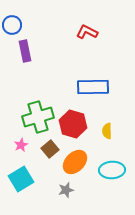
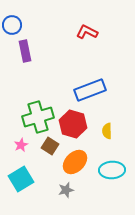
blue rectangle: moved 3 px left, 3 px down; rotated 20 degrees counterclockwise
brown square: moved 3 px up; rotated 18 degrees counterclockwise
